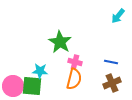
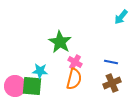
cyan arrow: moved 3 px right, 1 px down
pink cross: rotated 16 degrees clockwise
pink circle: moved 2 px right
